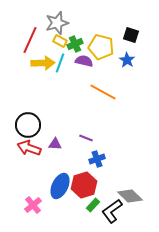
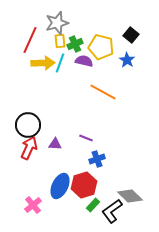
black square: rotated 21 degrees clockwise
yellow rectangle: rotated 56 degrees clockwise
red arrow: rotated 95 degrees clockwise
